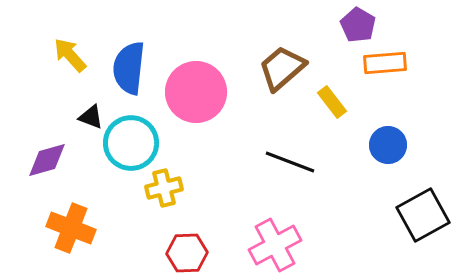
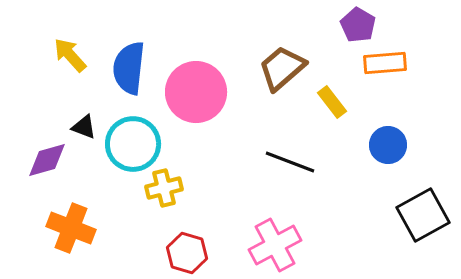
black triangle: moved 7 px left, 10 px down
cyan circle: moved 2 px right, 1 px down
red hexagon: rotated 18 degrees clockwise
